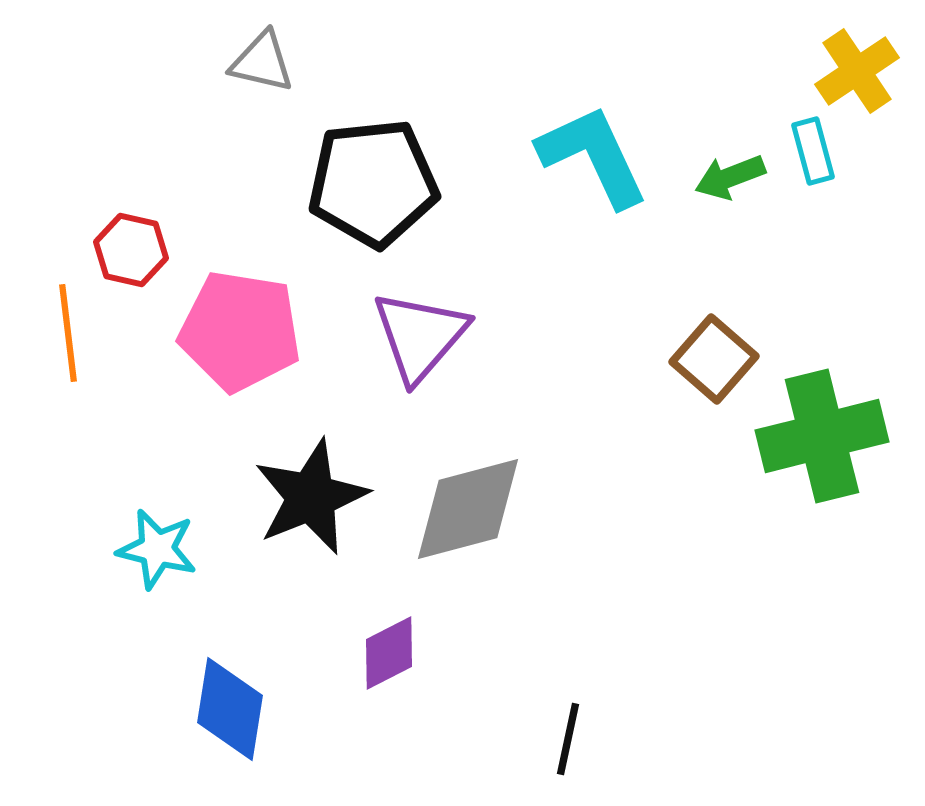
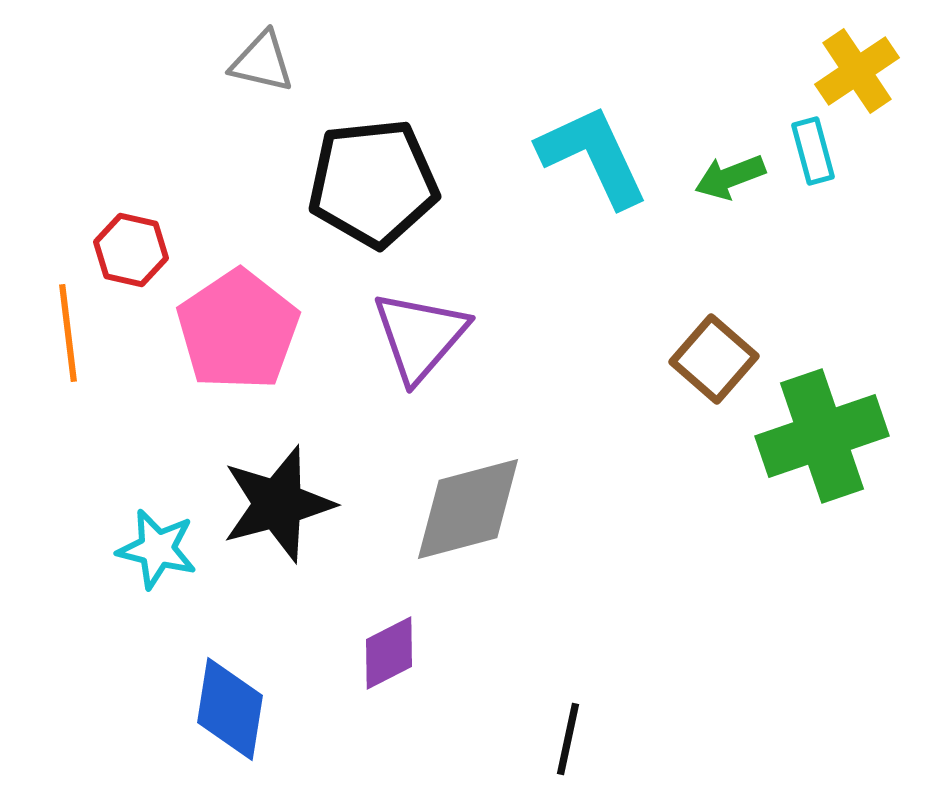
pink pentagon: moved 2 px left, 1 px up; rotated 29 degrees clockwise
green cross: rotated 5 degrees counterclockwise
black star: moved 33 px left, 7 px down; rotated 7 degrees clockwise
